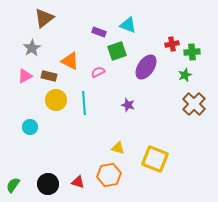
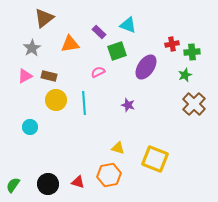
purple rectangle: rotated 24 degrees clockwise
orange triangle: moved 17 px up; rotated 36 degrees counterclockwise
